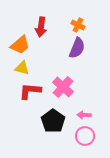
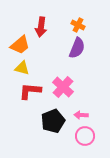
pink arrow: moved 3 px left
black pentagon: rotated 15 degrees clockwise
